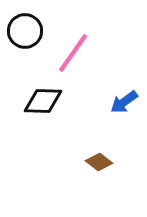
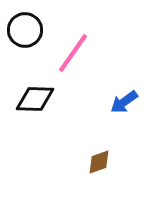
black circle: moved 1 px up
black diamond: moved 8 px left, 2 px up
brown diamond: rotated 56 degrees counterclockwise
